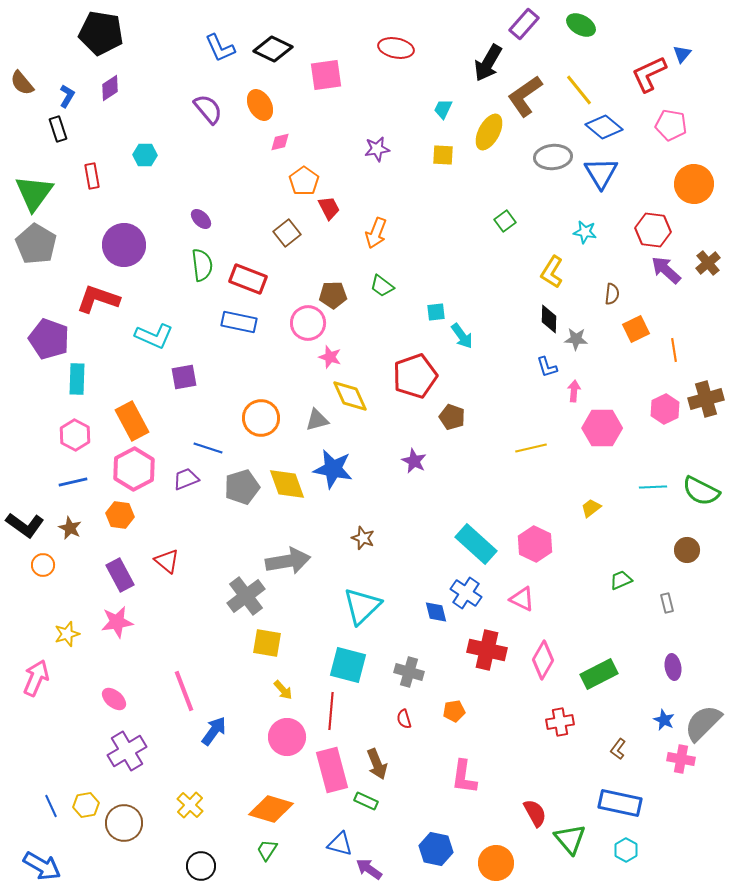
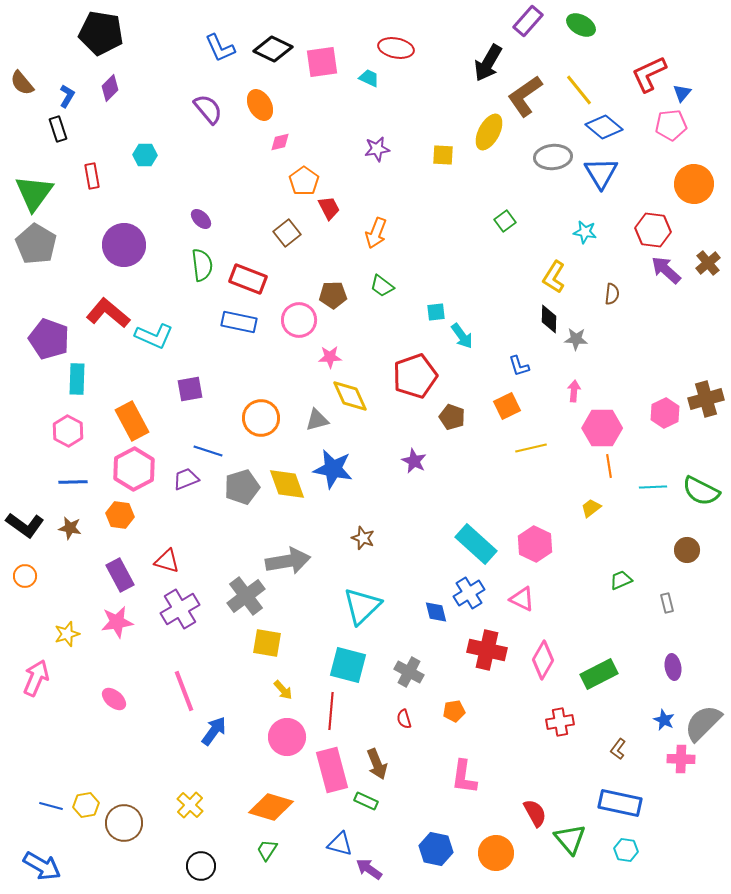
purple rectangle at (524, 24): moved 4 px right, 3 px up
blue triangle at (682, 54): moved 39 px down
pink square at (326, 75): moved 4 px left, 13 px up
purple diamond at (110, 88): rotated 12 degrees counterclockwise
cyan trapezoid at (443, 109): moved 74 px left, 31 px up; rotated 90 degrees clockwise
pink pentagon at (671, 125): rotated 16 degrees counterclockwise
yellow L-shape at (552, 272): moved 2 px right, 5 px down
red L-shape at (98, 299): moved 10 px right, 14 px down; rotated 21 degrees clockwise
pink circle at (308, 323): moved 9 px left, 3 px up
orange square at (636, 329): moved 129 px left, 77 px down
orange line at (674, 350): moved 65 px left, 116 px down
pink star at (330, 357): rotated 20 degrees counterclockwise
blue L-shape at (547, 367): moved 28 px left, 1 px up
purple square at (184, 377): moved 6 px right, 12 px down
pink hexagon at (665, 409): moved 4 px down
pink hexagon at (75, 435): moved 7 px left, 4 px up
blue line at (208, 448): moved 3 px down
blue line at (73, 482): rotated 12 degrees clockwise
brown star at (70, 528): rotated 15 degrees counterclockwise
red triangle at (167, 561): rotated 24 degrees counterclockwise
orange circle at (43, 565): moved 18 px left, 11 px down
blue cross at (466, 593): moved 3 px right; rotated 24 degrees clockwise
gray cross at (409, 672): rotated 12 degrees clockwise
purple cross at (127, 751): moved 53 px right, 142 px up
pink cross at (681, 759): rotated 8 degrees counterclockwise
blue line at (51, 806): rotated 50 degrees counterclockwise
orange diamond at (271, 809): moved 2 px up
cyan hexagon at (626, 850): rotated 20 degrees counterclockwise
orange circle at (496, 863): moved 10 px up
